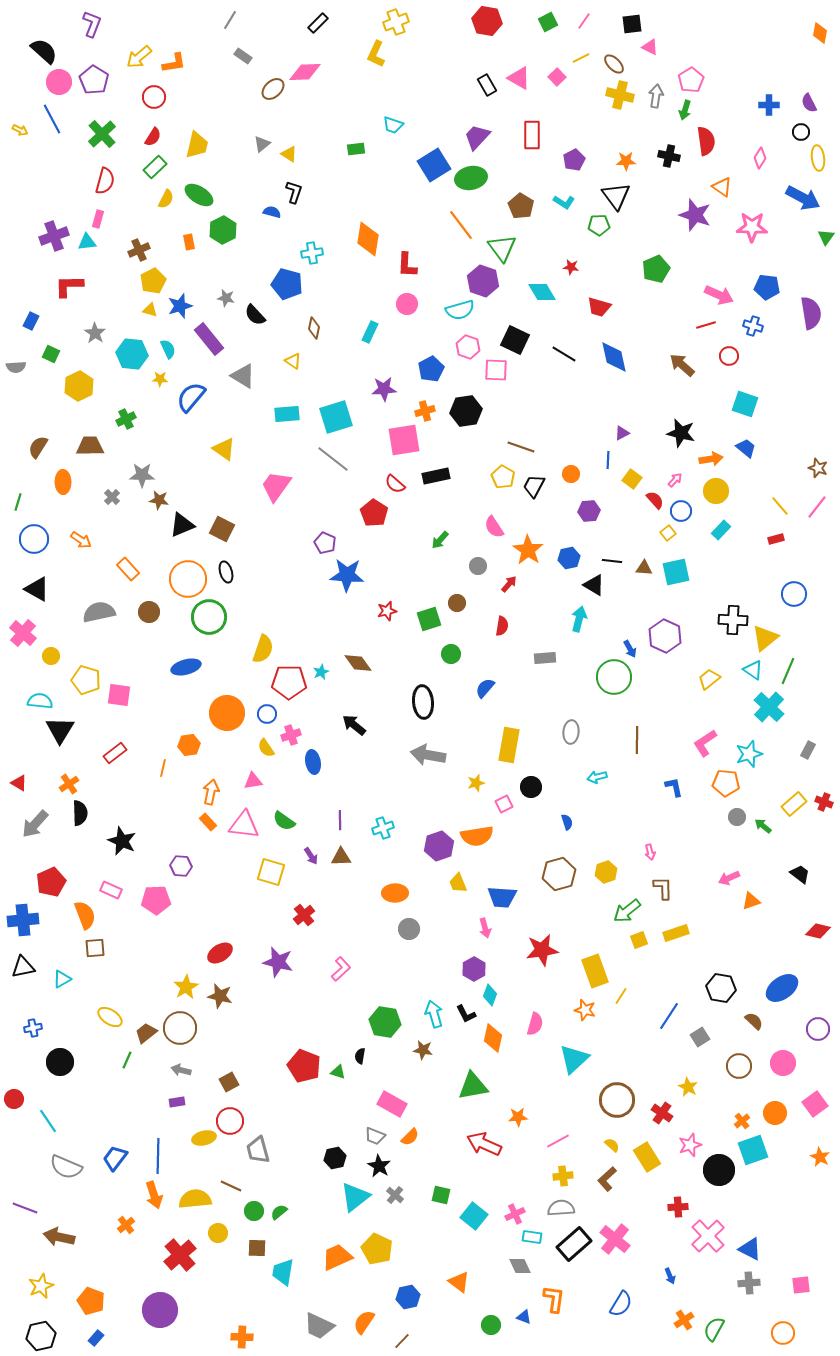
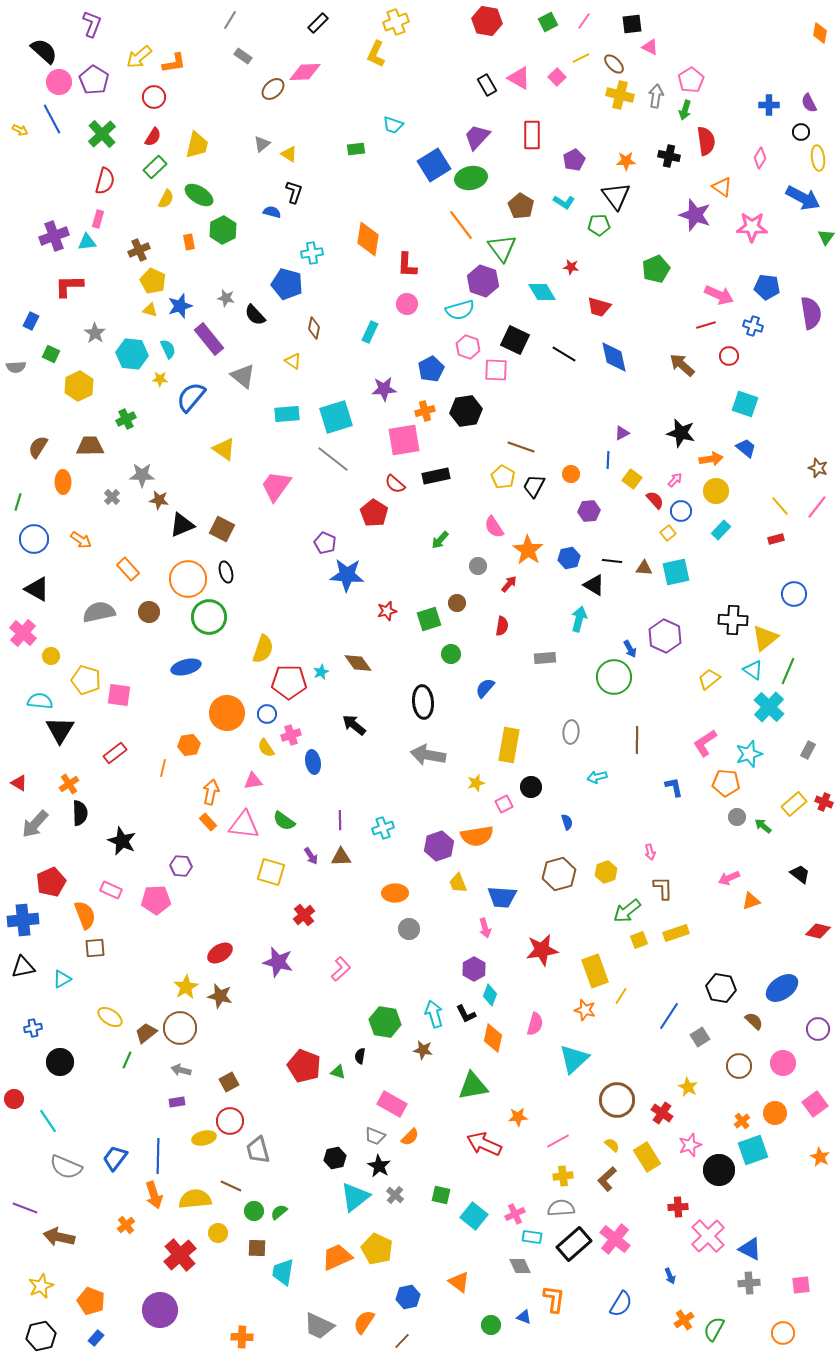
yellow pentagon at (153, 281): rotated 20 degrees counterclockwise
gray triangle at (243, 376): rotated 8 degrees clockwise
